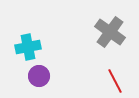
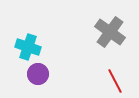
cyan cross: rotated 30 degrees clockwise
purple circle: moved 1 px left, 2 px up
